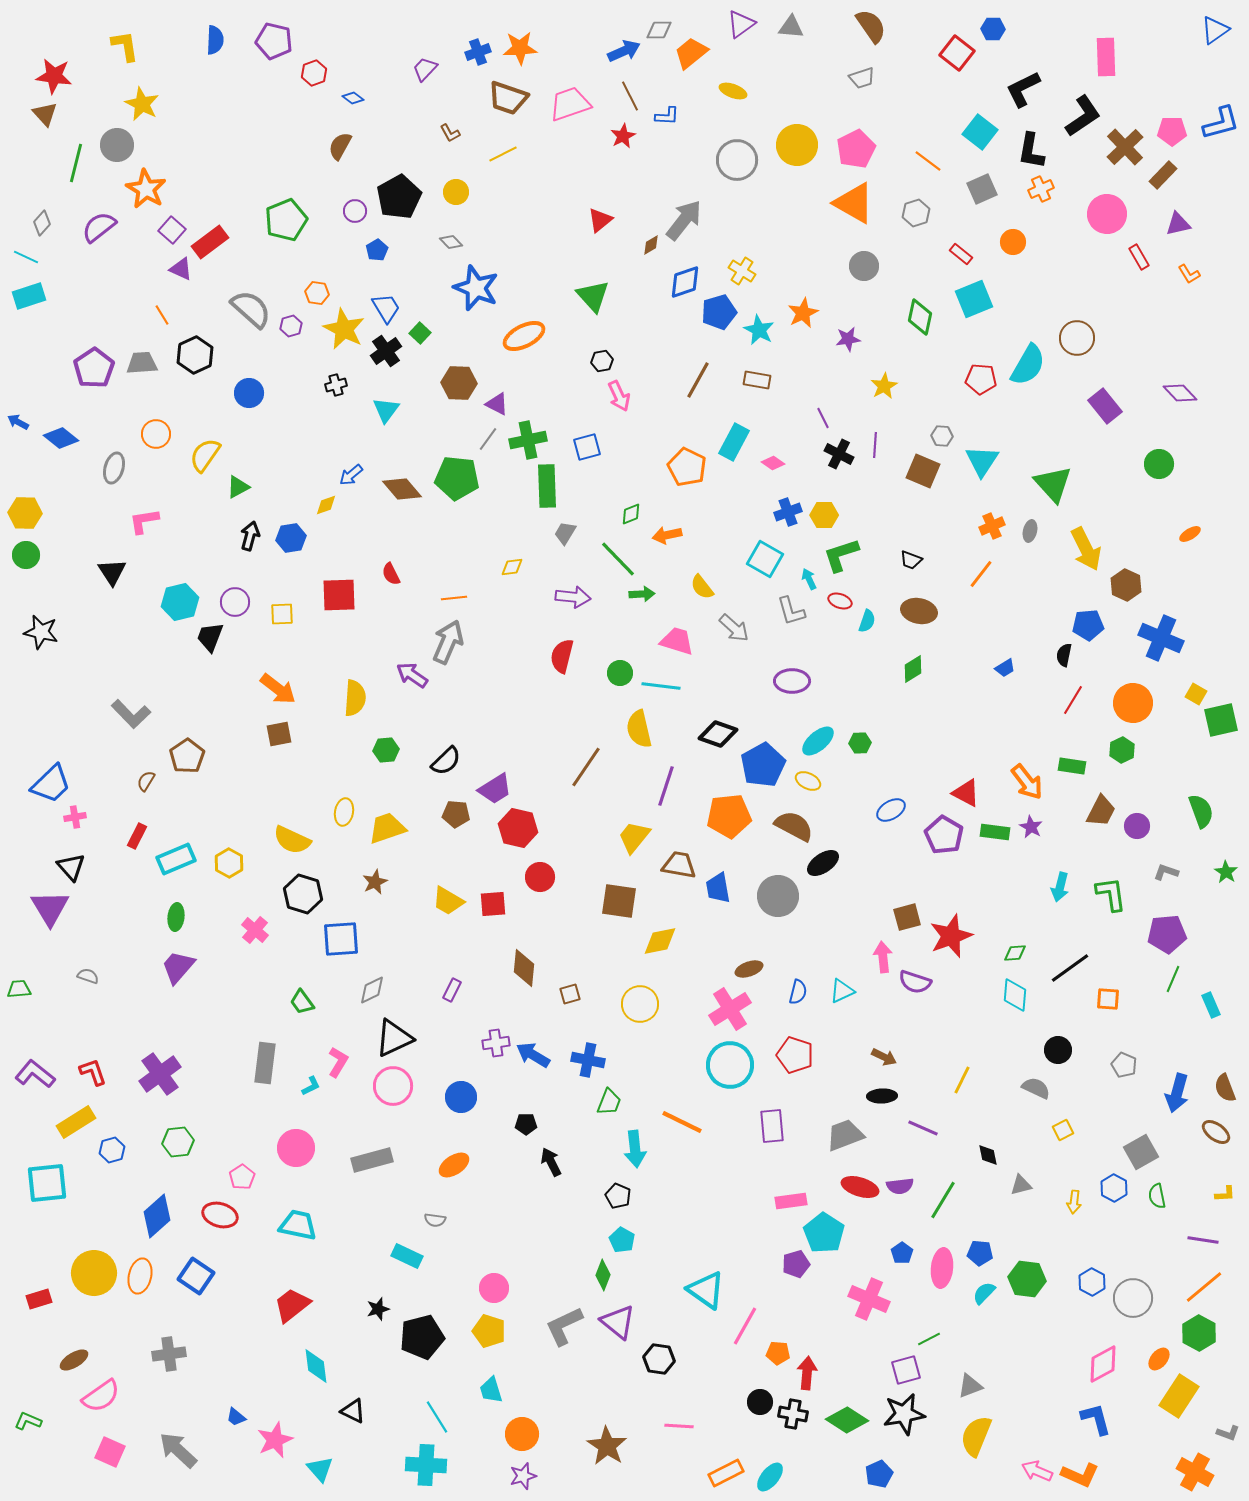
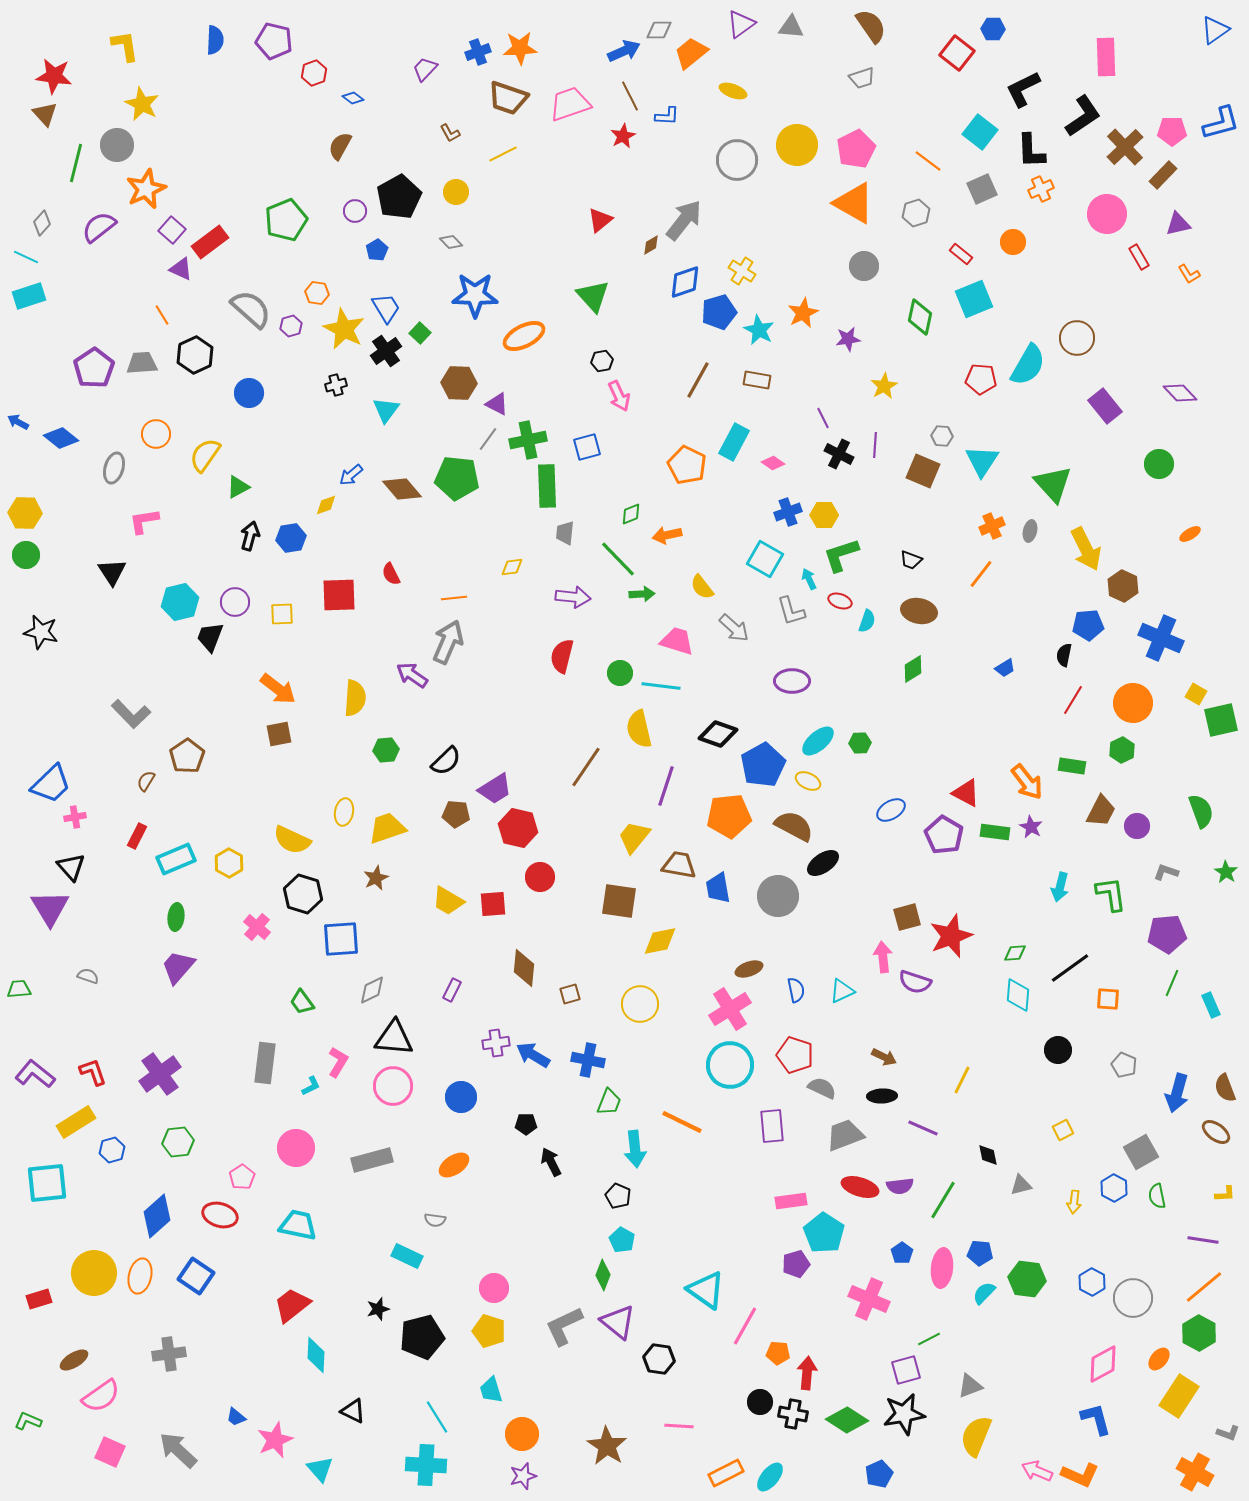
black L-shape at (1031, 151): rotated 12 degrees counterclockwise
orange star at (146, 189): rotated 18 degrees clockwise
blue star at (476, 288): moved 1 px left, 7 px down; rotated 21 degrees counterclockwise
orange pentagon at (687, 467): moved 2 px up
gray trapezoid at (565, 533): rotated 25 degrees counterclockwise
brown hexagon at (1126, 585): moved 3 px left, 1 px down
brown star at (375, 882): moved 1 px right, 4 px up
pink cross at (255, 930): moved 2 px right, 3 px up
green line at (1173, 979): moved 1 px left, 4 px down
blue semicircle at (798, 992): moved 2 px left, 2 px up; rotated 25 degrees counterclockwise
cyan diamond at (1015, 995): moved 3 px right
black triangle at (394, 1038): rotated 30 degrees clockwise
gray semicircle at (1036, 1088): moved 214 px left
cyan diamond at (316, 1366): moved 11 px up; rotated 9 degrees clockwise
